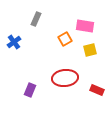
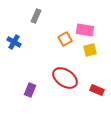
gray rectangle: moved 3 px up
pink rectangle: moved 4 px down
blue cross: rotated 24 degrees counterclockwise
red ellipse: rotated 40 degrees clockwise
